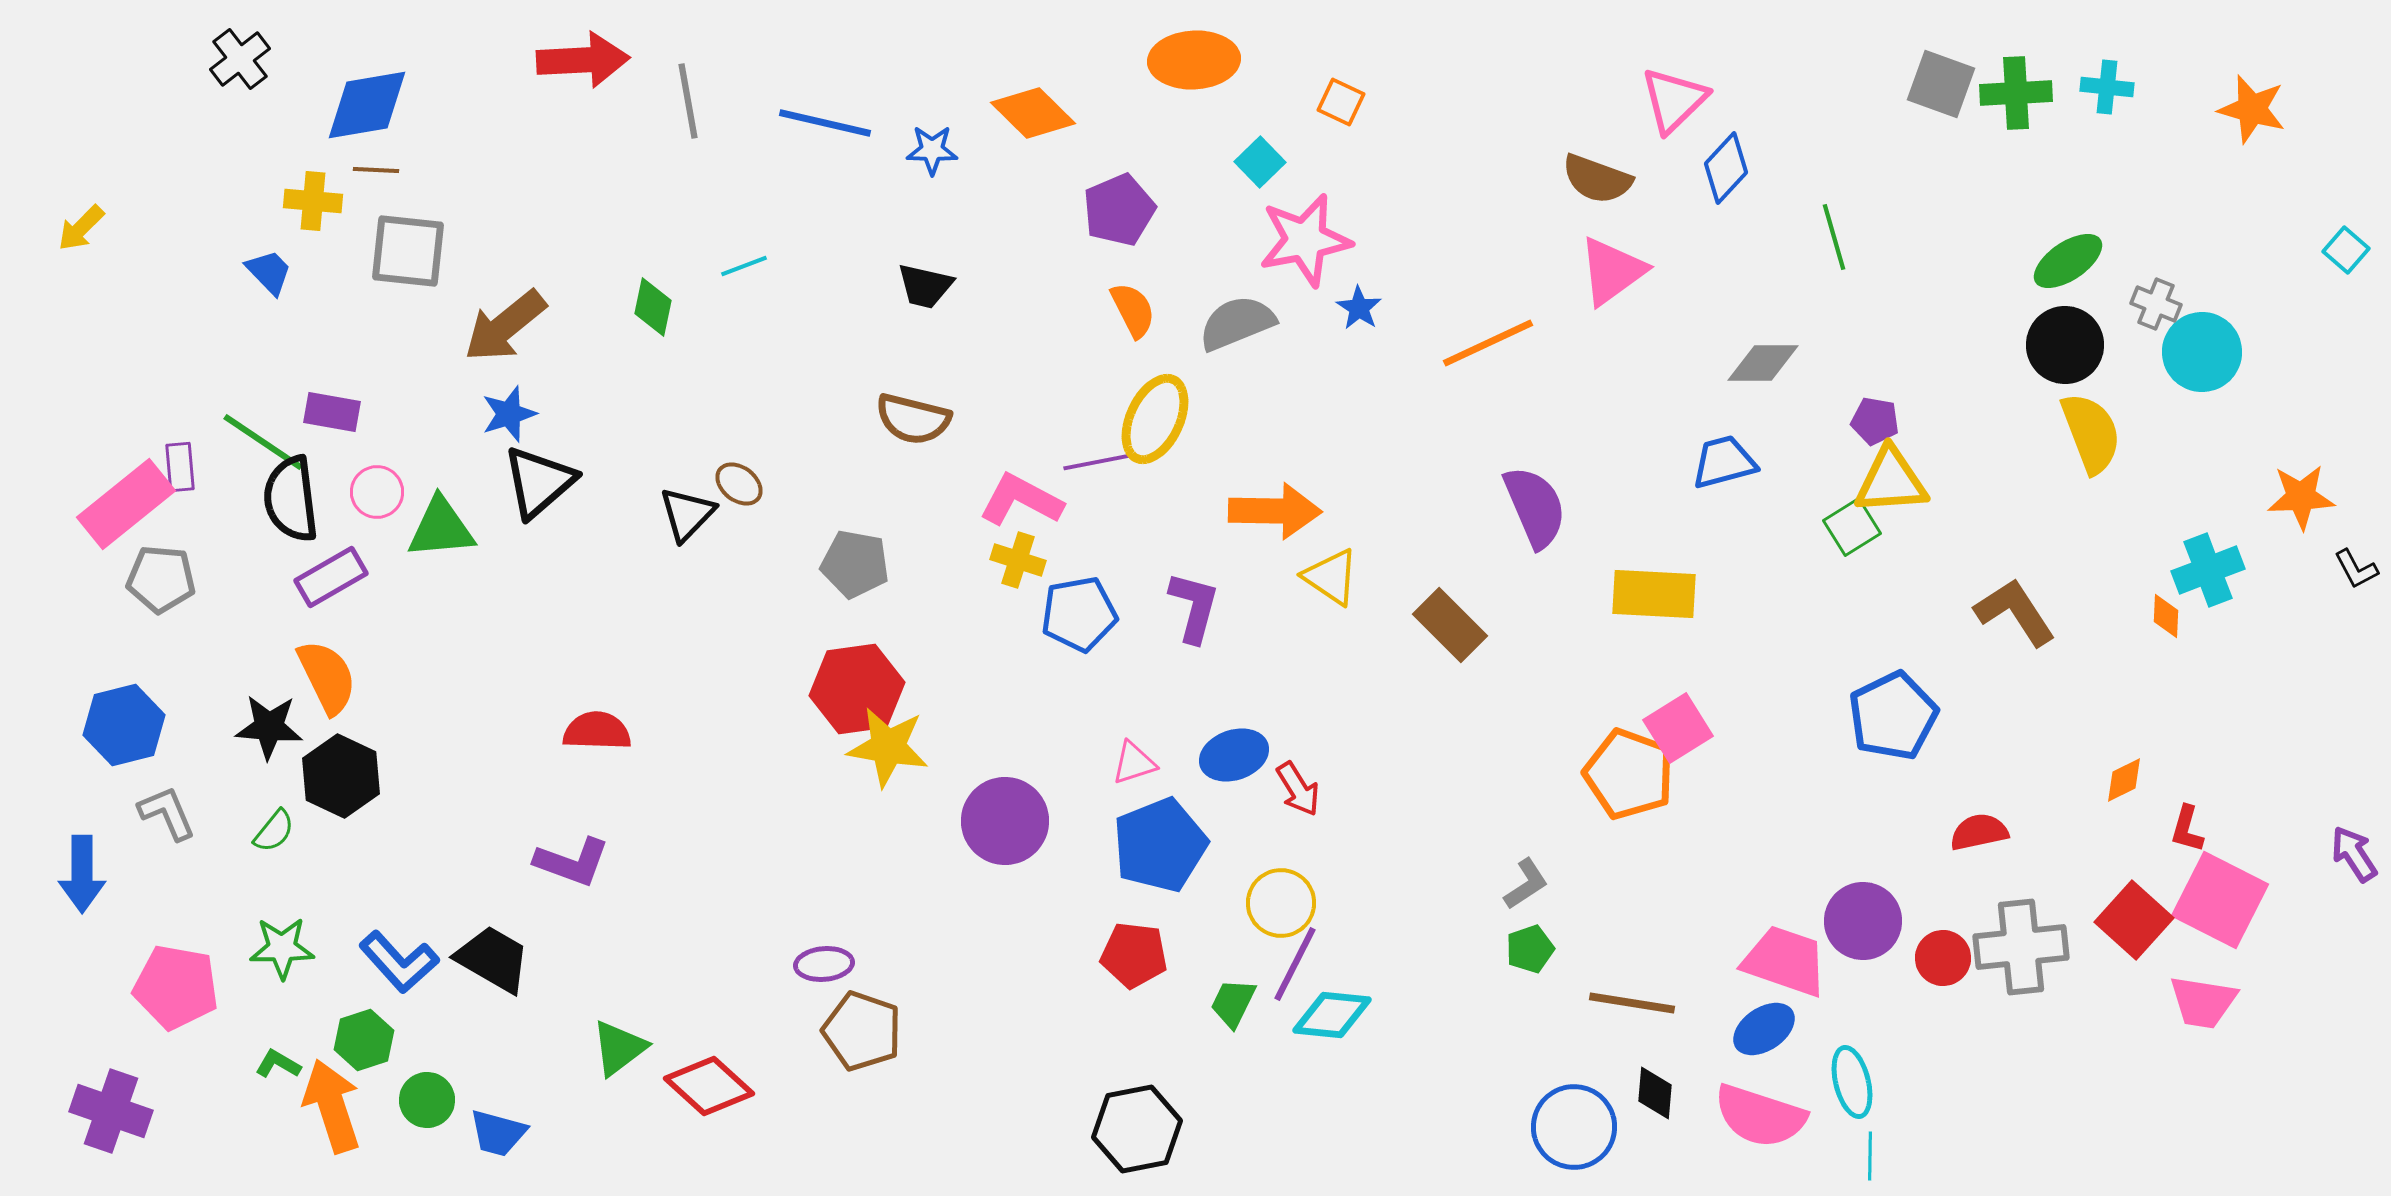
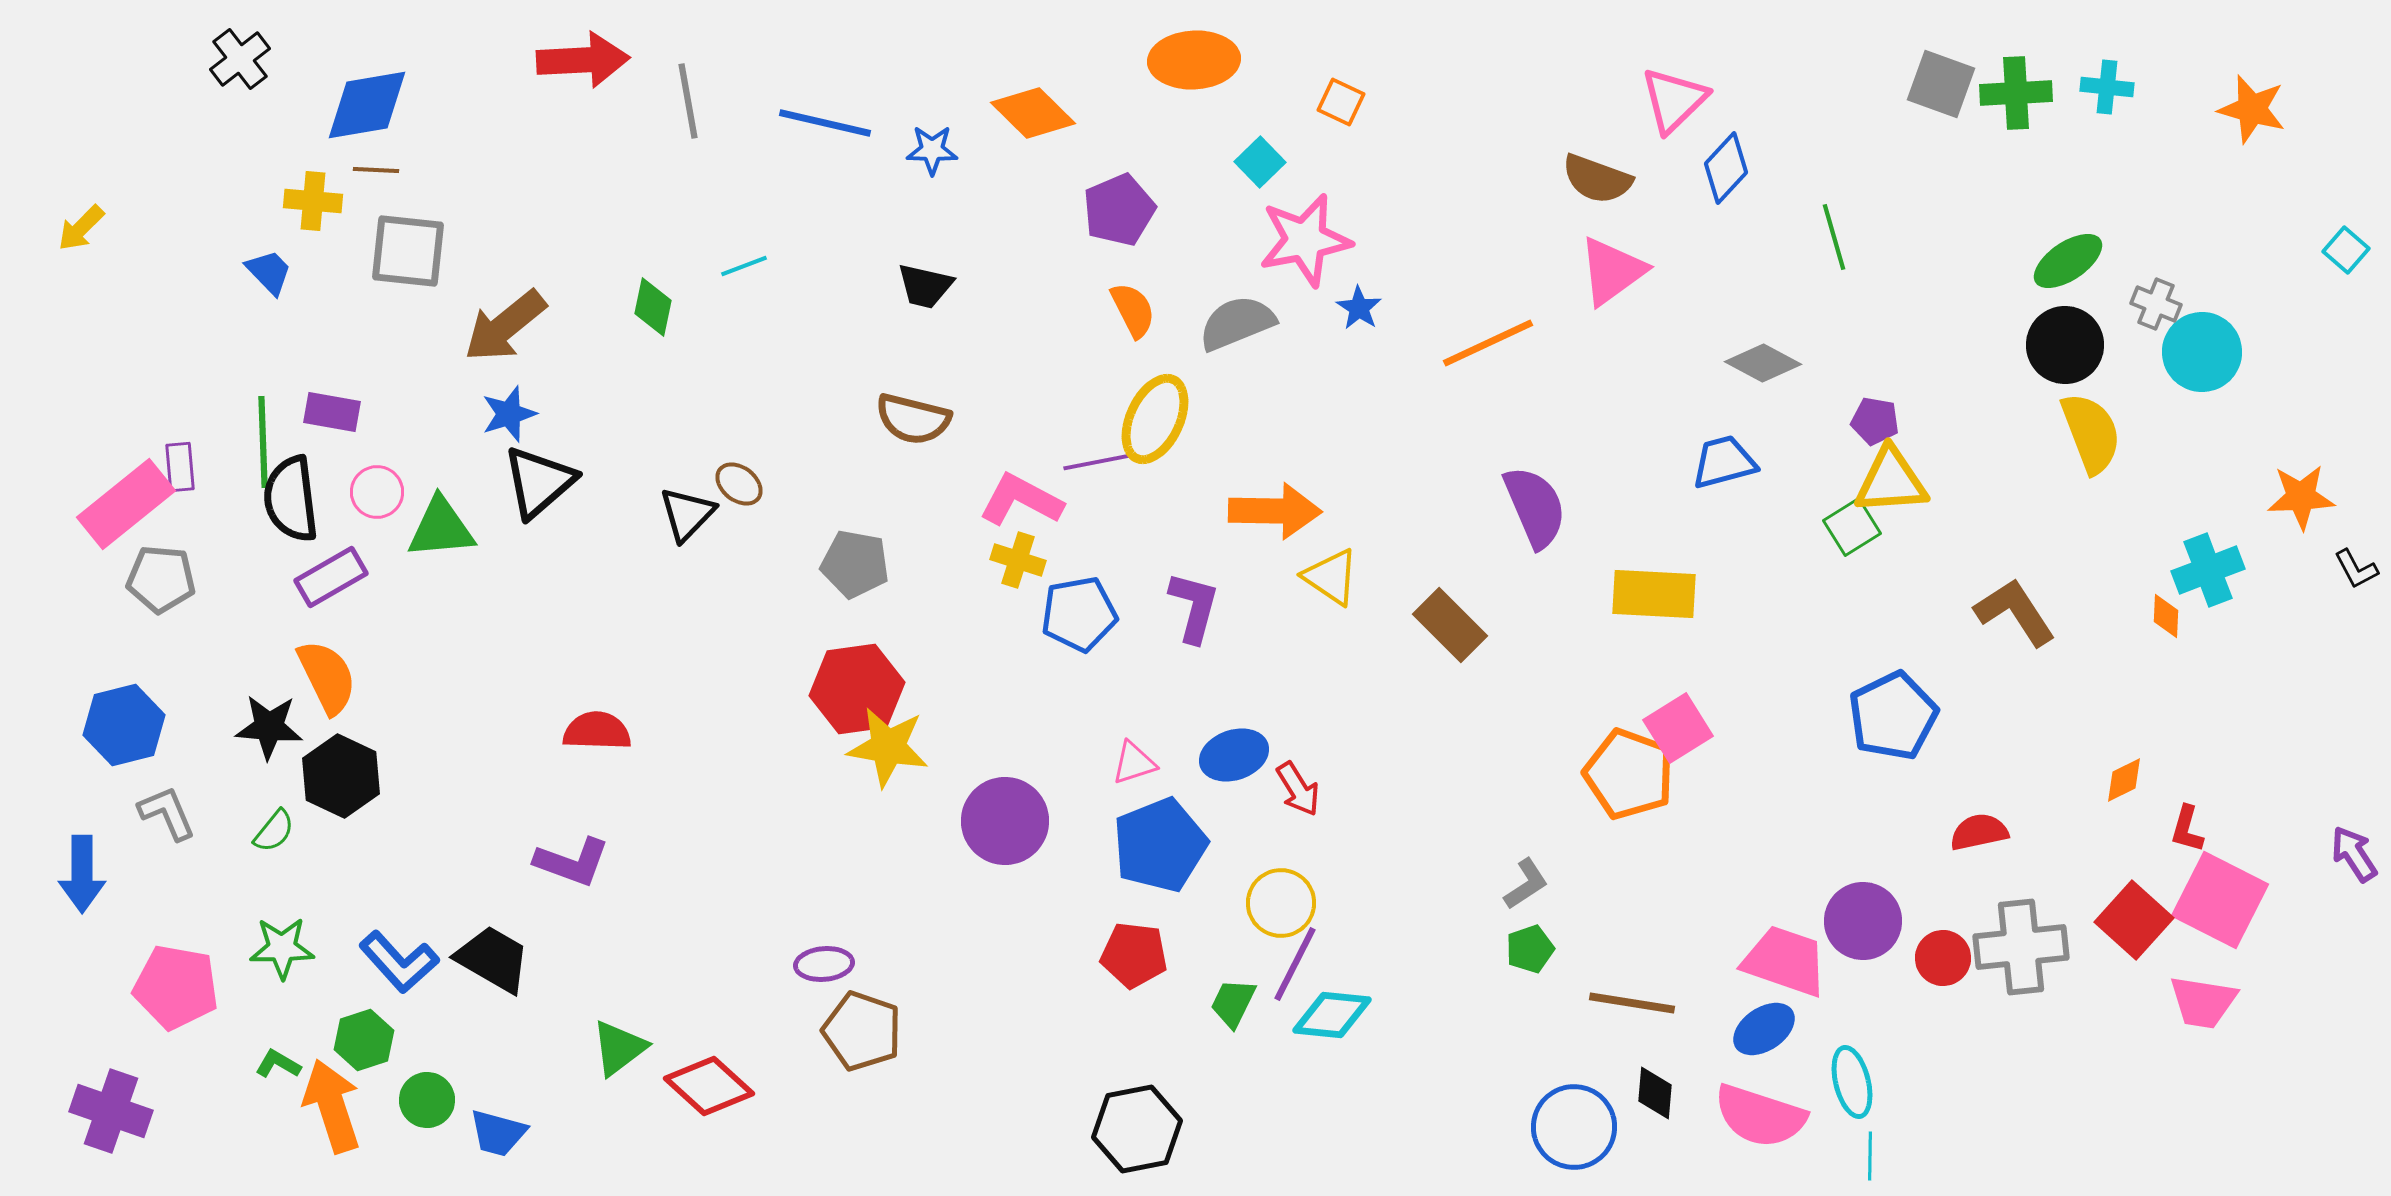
gray diamond at (1763, 363): rotated 28 degrees clockwise
green line at (263, 442): rotated 54 degrees clockwise
